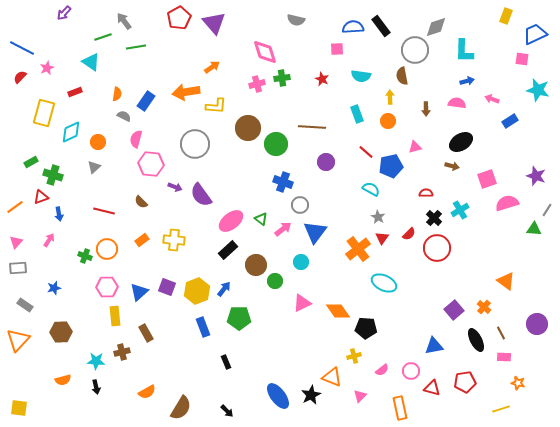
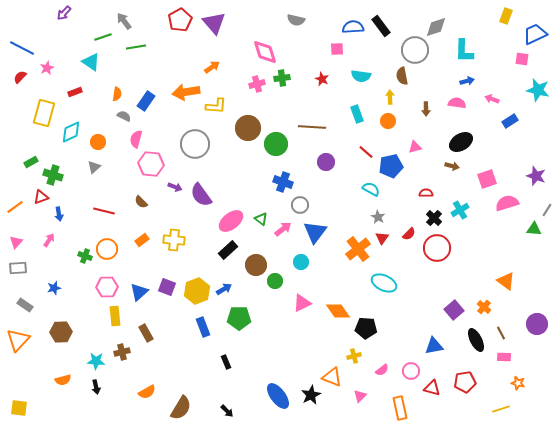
red pentagon at (179, 18): moved 1 px right, 2 px down
blue arrow at (224, 289): rotated 21 degrees clockwise
